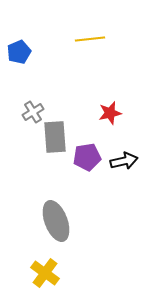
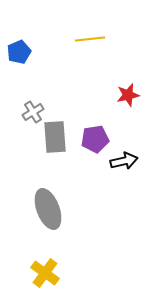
red star: moved 18 px right, 18 px up
purple pentagon: moved 8 px right, 18 px up
gray ellipse: moved 8 px left, 12 px up
